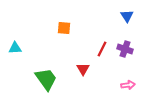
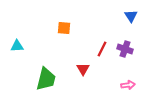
blue triangle: moved 4 px right
cyan triangle: moved 2 px right, 2 px up
green trapezoid: rotated 50 degrees clockwise
